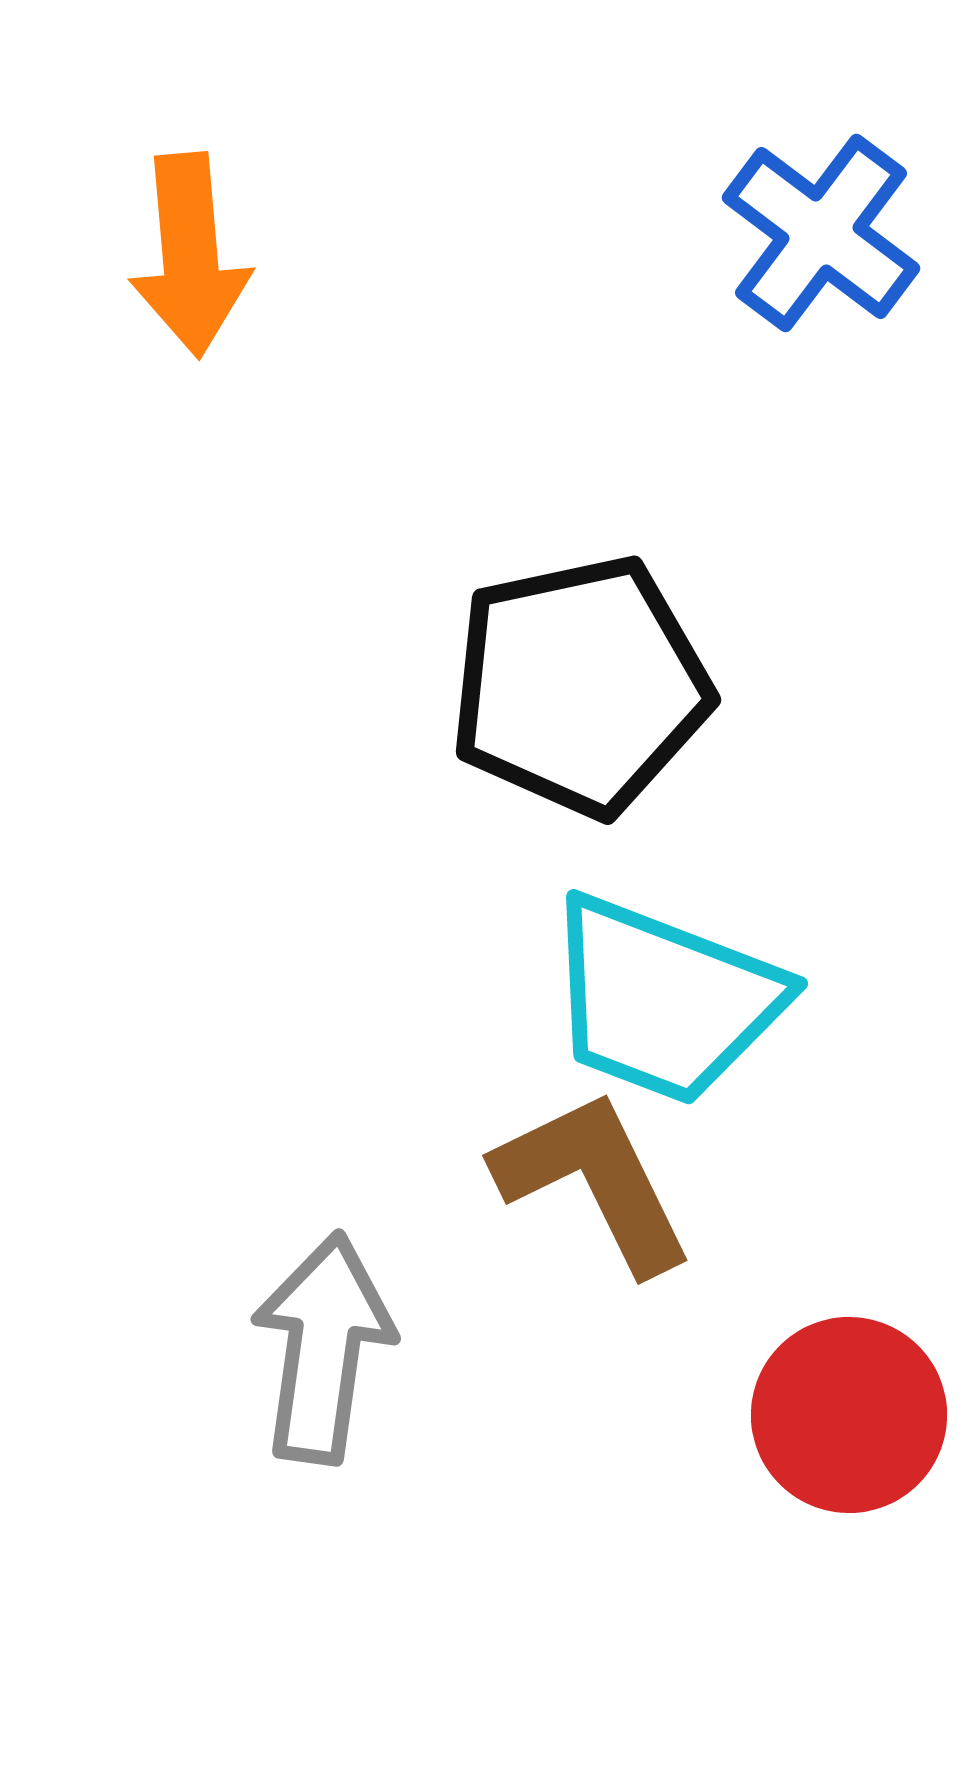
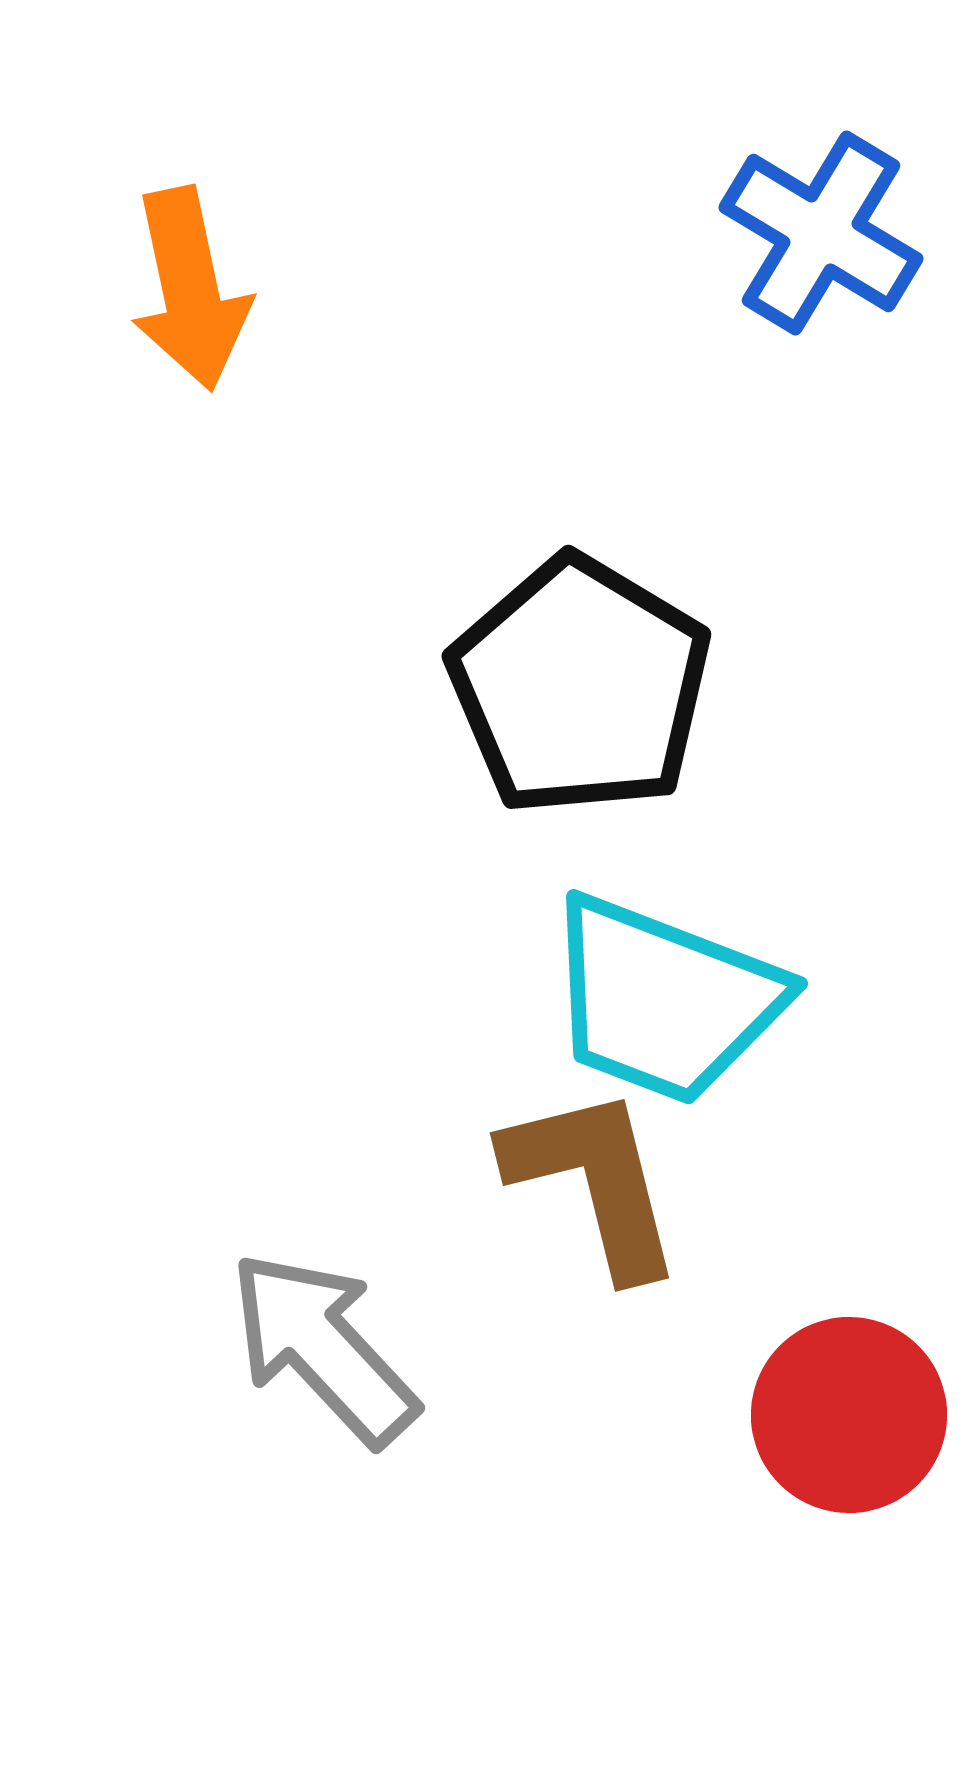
blue cross: rotated 6 degrees counterclockwise
orange arrow: moved 34 px down; rotated 7 degrees counterclockwise
black pentagon: rotated 29 degrees counterclockwise
brown L-shape: rotated 12 degrees clockwise
gray arrow: rotated 51 degrees counterclockwise
